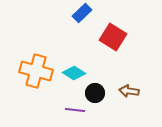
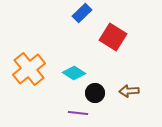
orange cross: moved 7 px left, 2 px up; rotated 36 degrees clockwise
brown arrow: rotated 12 degrees counterclockwise
purple line: moved 3 px right, 3 px down
